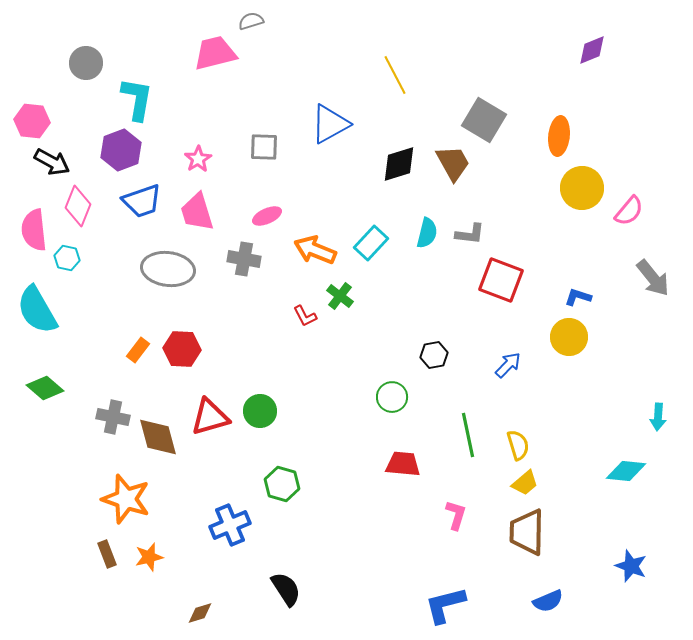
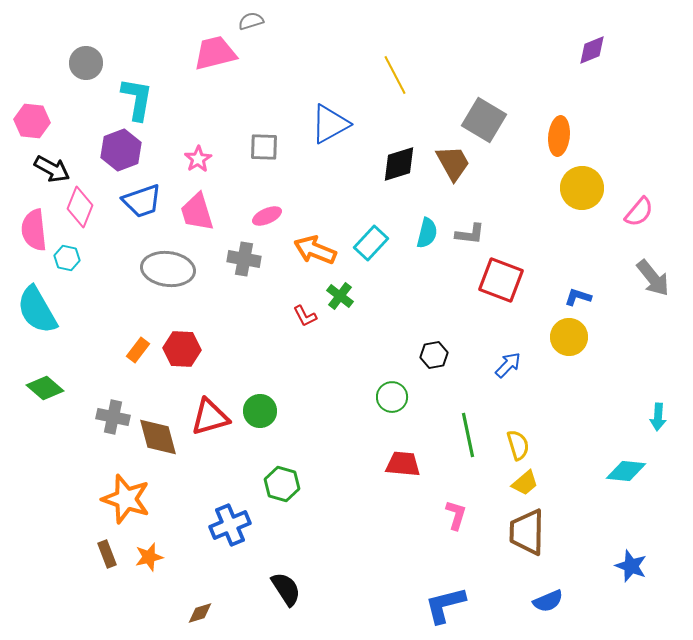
black arrow at (52, 162): moved 7 px down
pink diamond at (78, 206): moved 2 px right, 1 px down
pink semicircle at (629, 211): moved 10 px right, 1 px down
